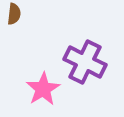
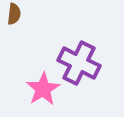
purple cross: moved 6 px left, 1 px down
